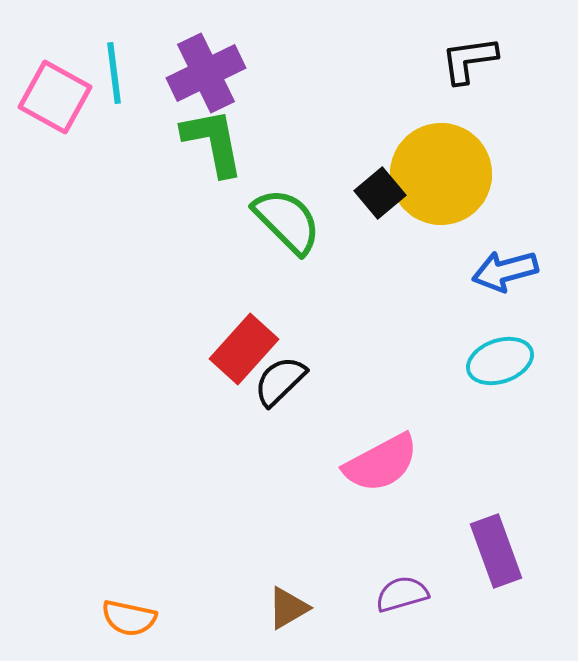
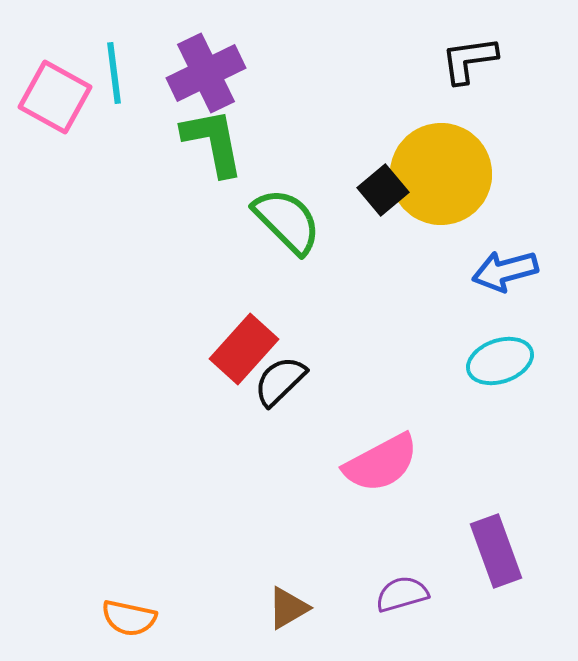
black square: moved 3 px right, 3 px up
